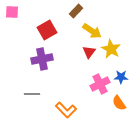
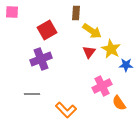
brown rectangle: moved 2 px down; rotated 40 degrees counterclockwise
purple cross: moved 1 px left; rotated 10 degrees counterclockwise
blue star: moved 5 px right, 12 px up
pink cross: moved 2 px right, 2 px down
